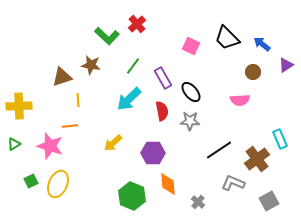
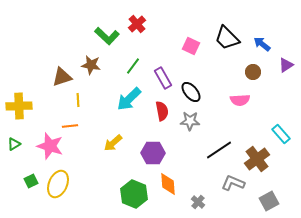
cyan rectangle: moved 1 px right, 5 px up; rotated 18 degrees counterclockwise
green hexagon: moved 2 px right, 2 px up
